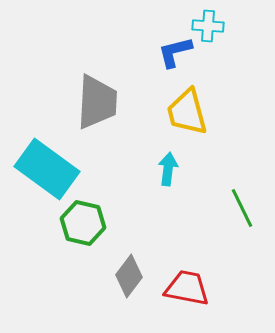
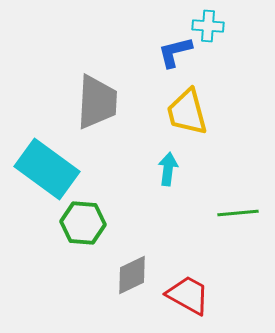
green line: moved 4 px left, 5 px down; rotated 69 degrees counterclockwise
green hexagon: rotated 9 degrees counterclockwise
gray diamond: moved 3 px right, 1 px up; rotated 27 degrees clockwise
red trapezoid: moved 1 px right, 7 px down; rotated 18 degrees clockwise
